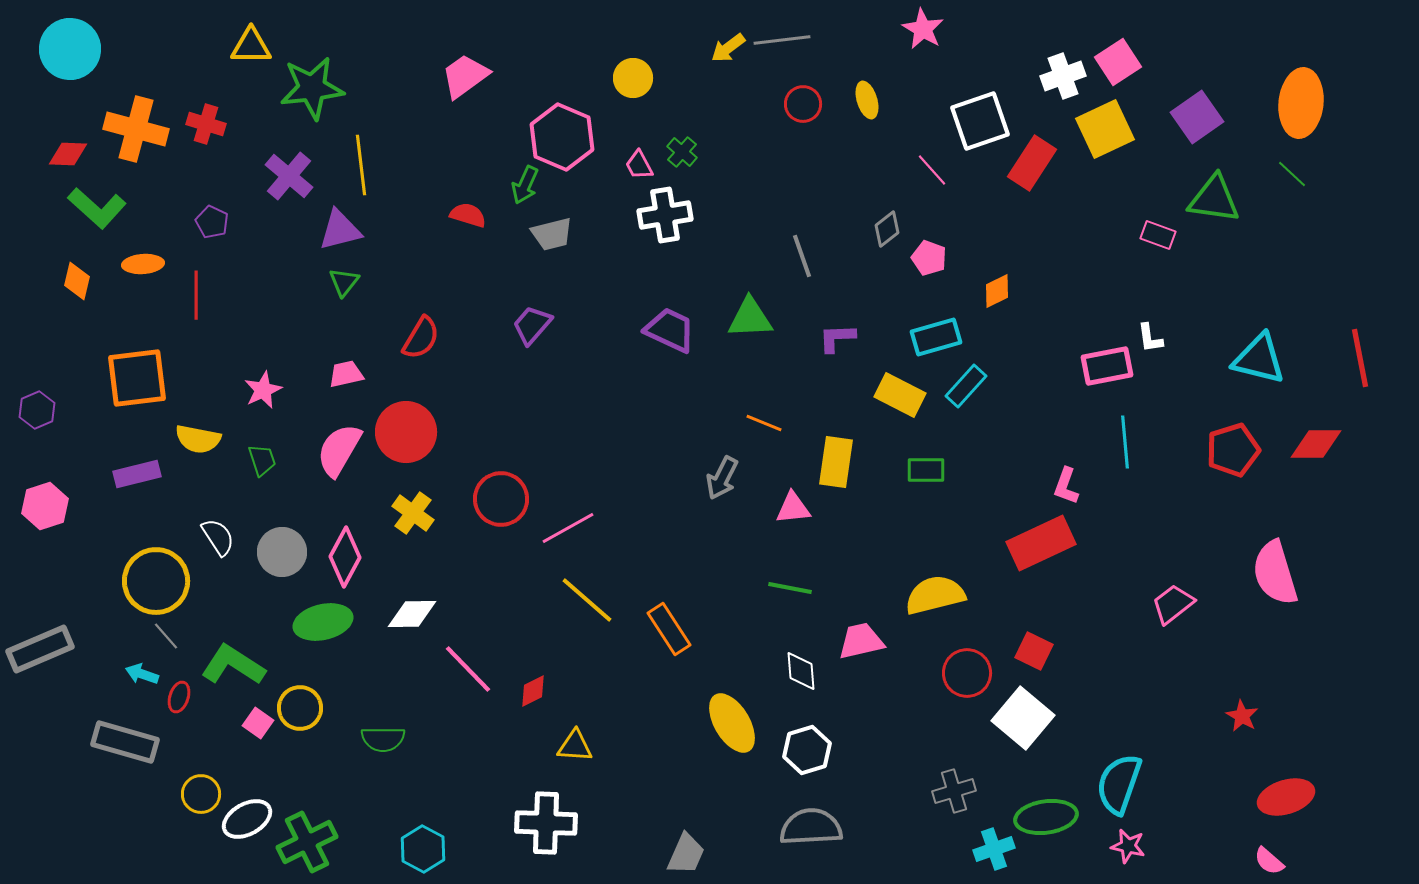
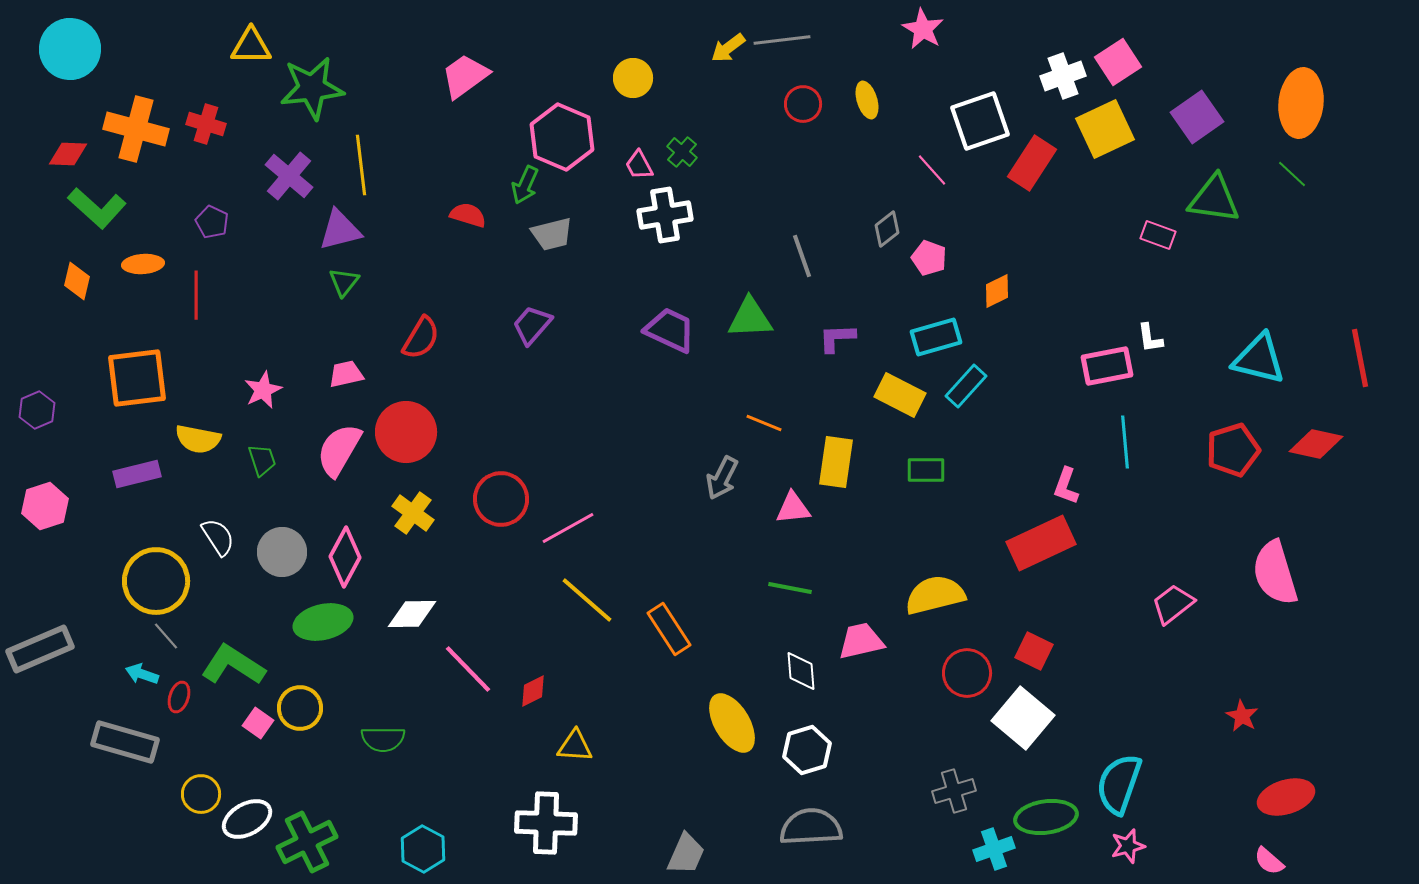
red diamond at (1316, 444): rotated 12 degrees clockwise
pink star at (1128, 846): rotated 28 degrees counterclockwise
